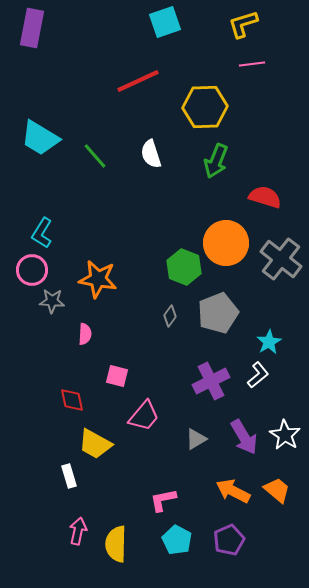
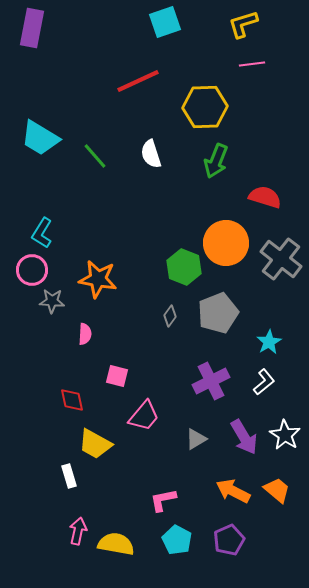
white L-shape: moved 6 px right, 7 px down
yellow semicircle: rotated 99 degrees clockwise
